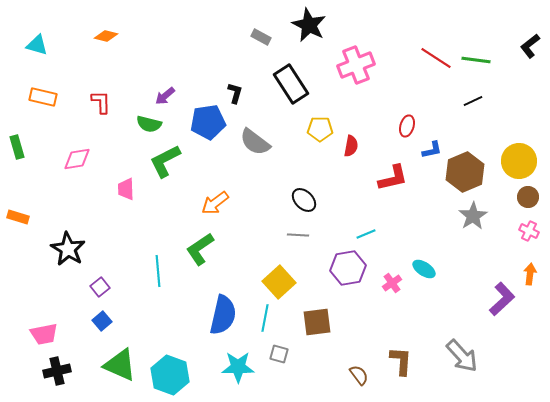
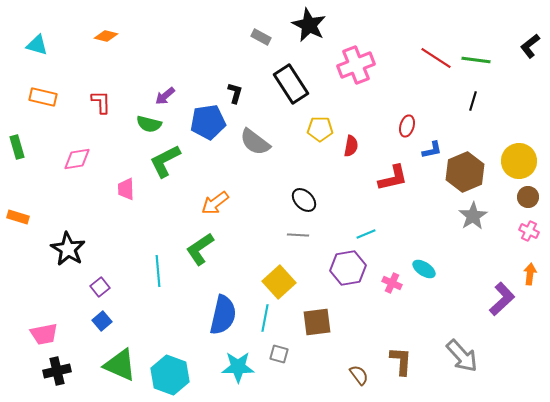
black line at (473, 101): rotated 48 degrees counterclockwise
pink cross at (392, 283): rotated 30 degrees counterclockwise
